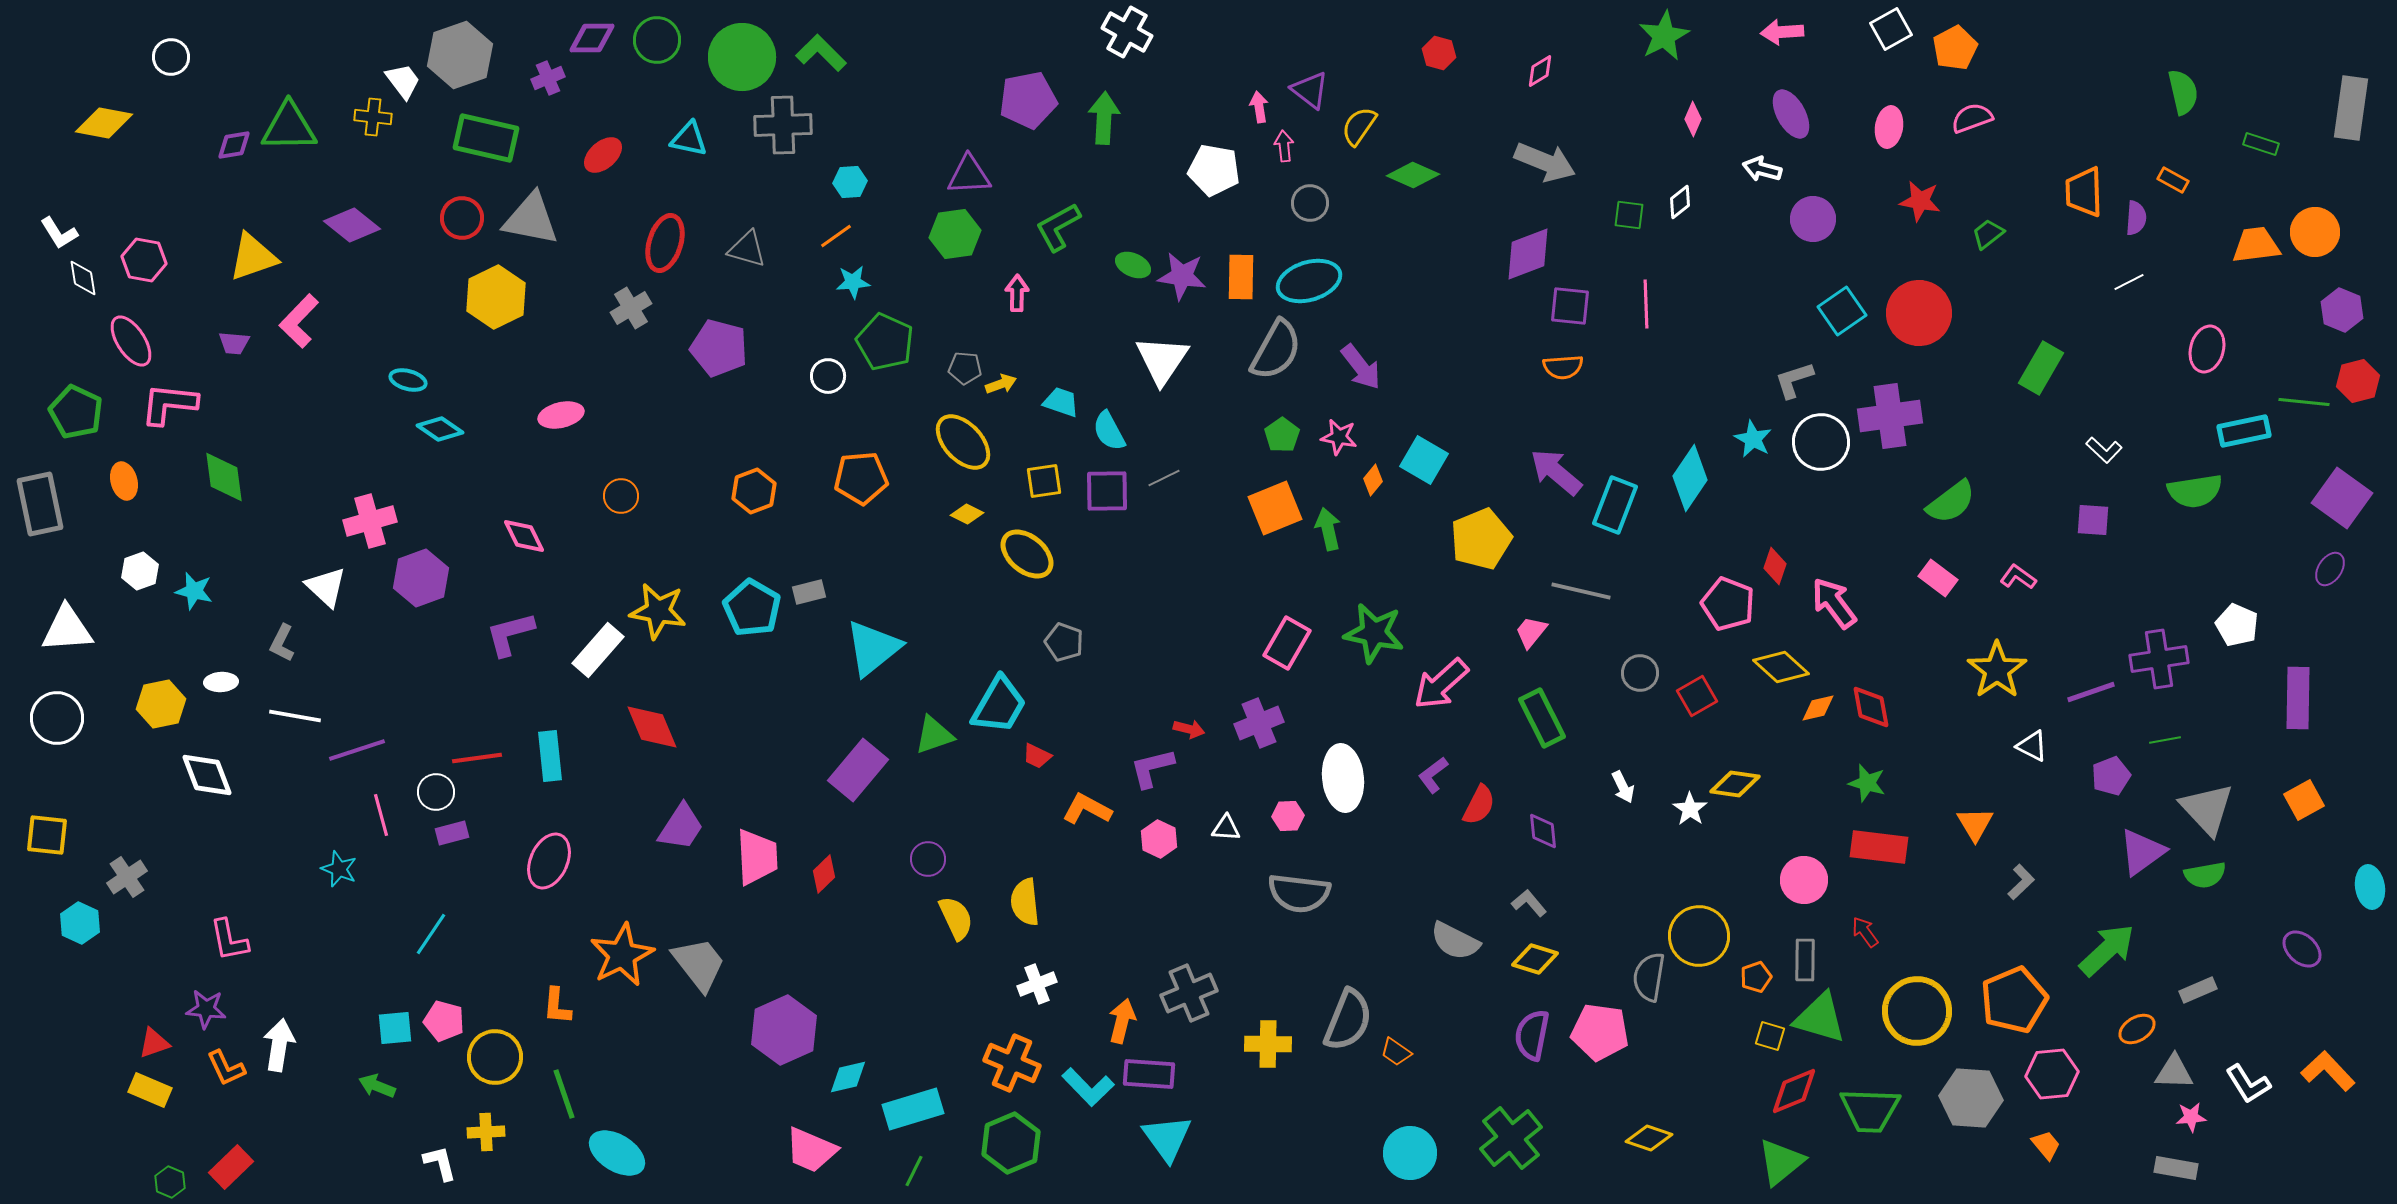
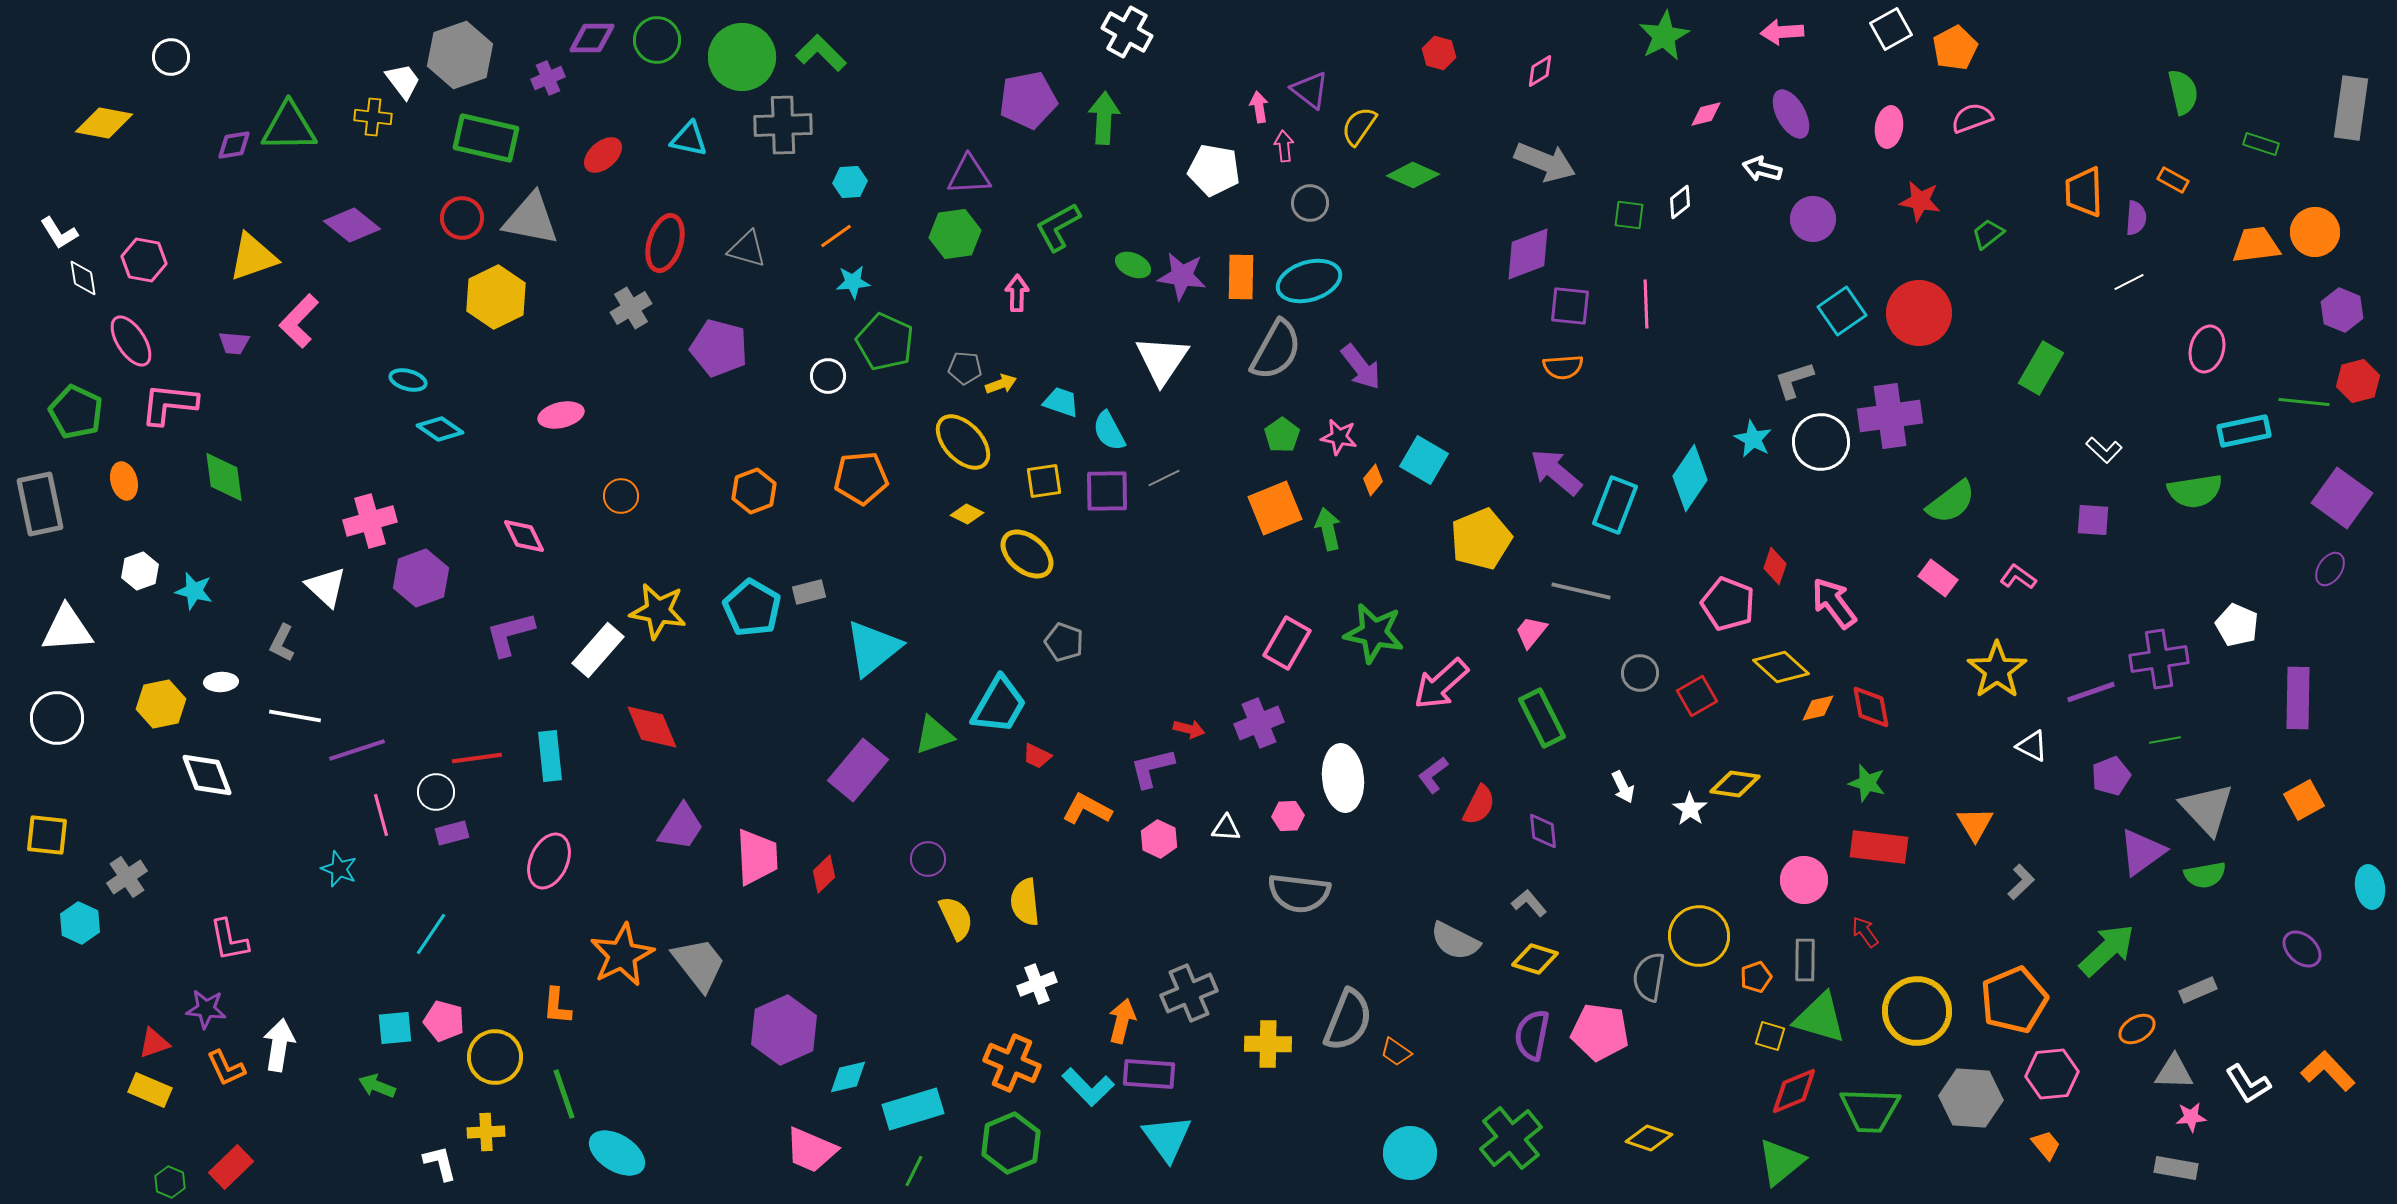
pink diamond at (1693, 119): moved 13 px right, 5 px up; rotated 52 degrees clockwise
